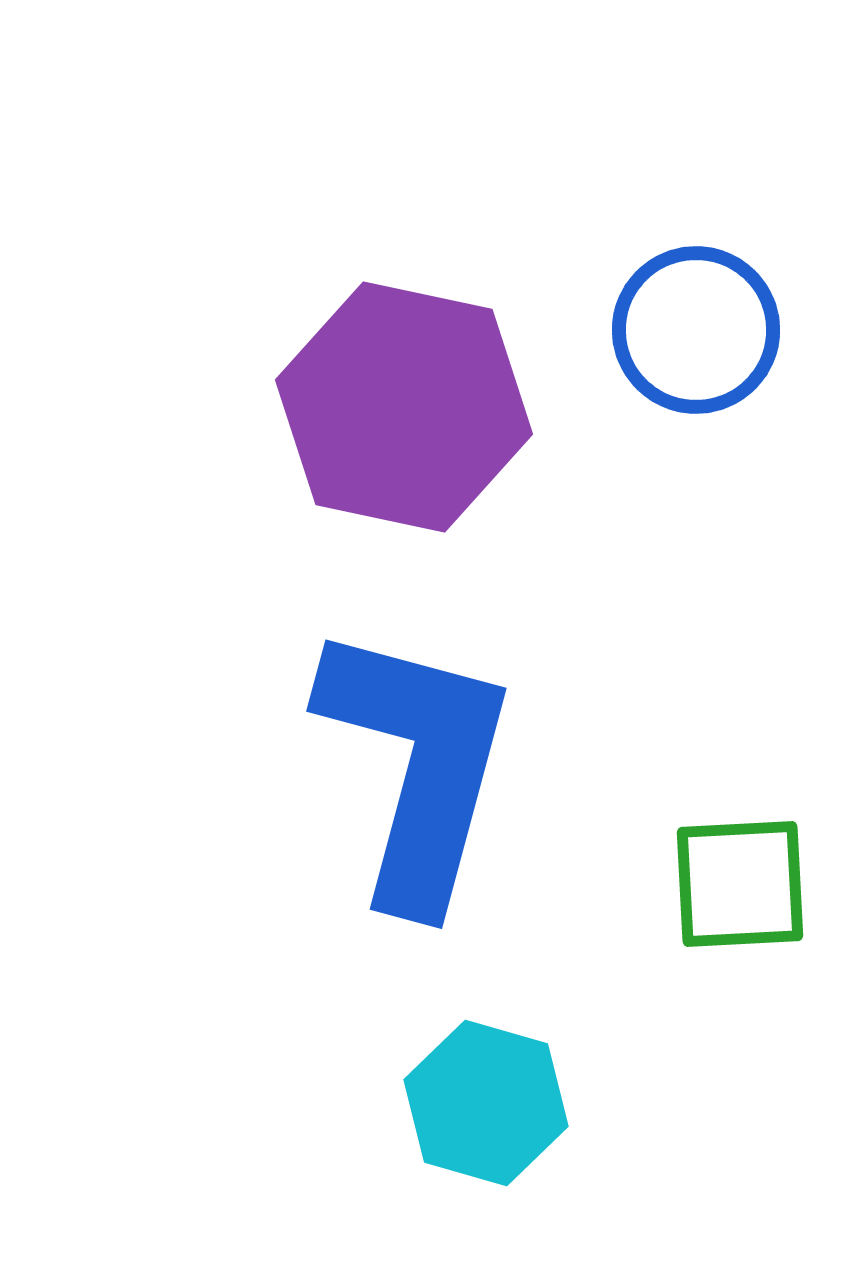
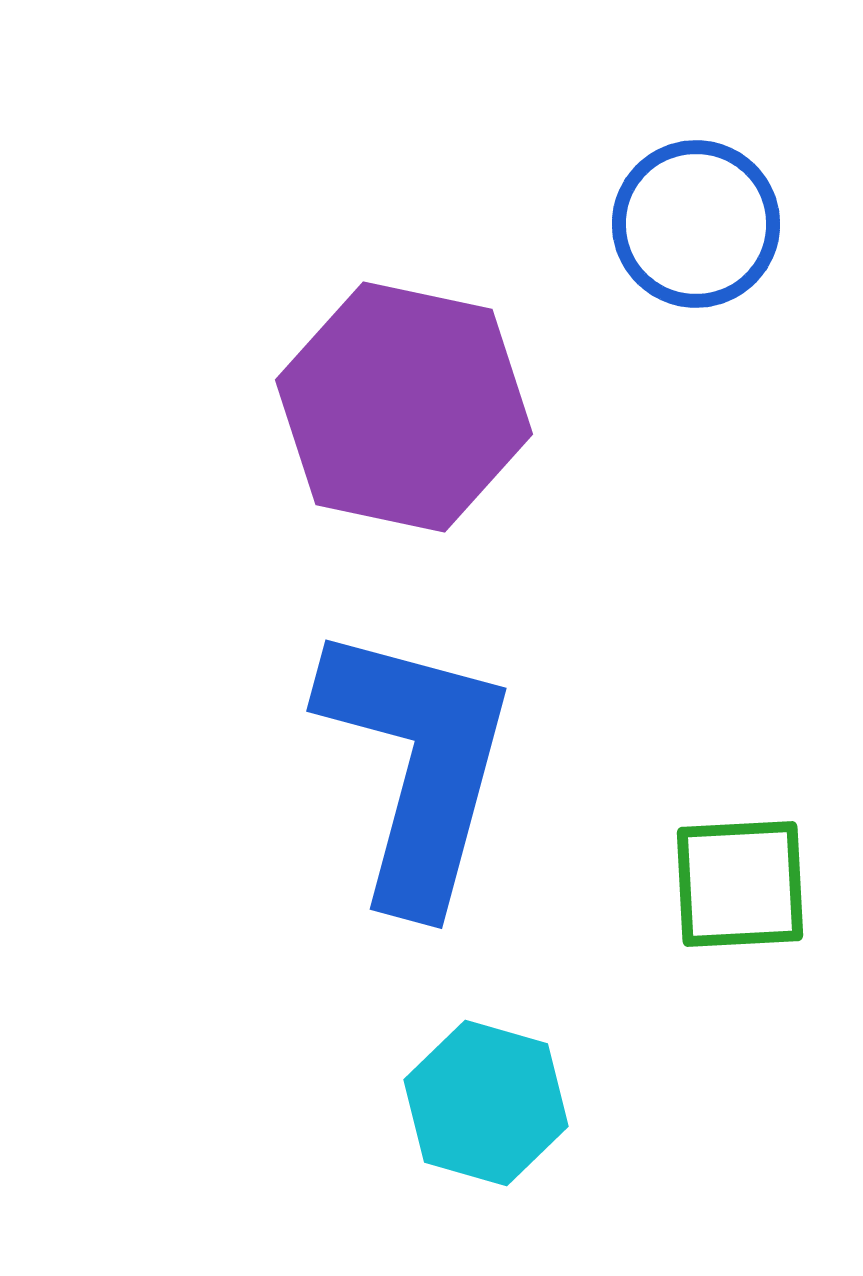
blue circle: moved 106 px up
